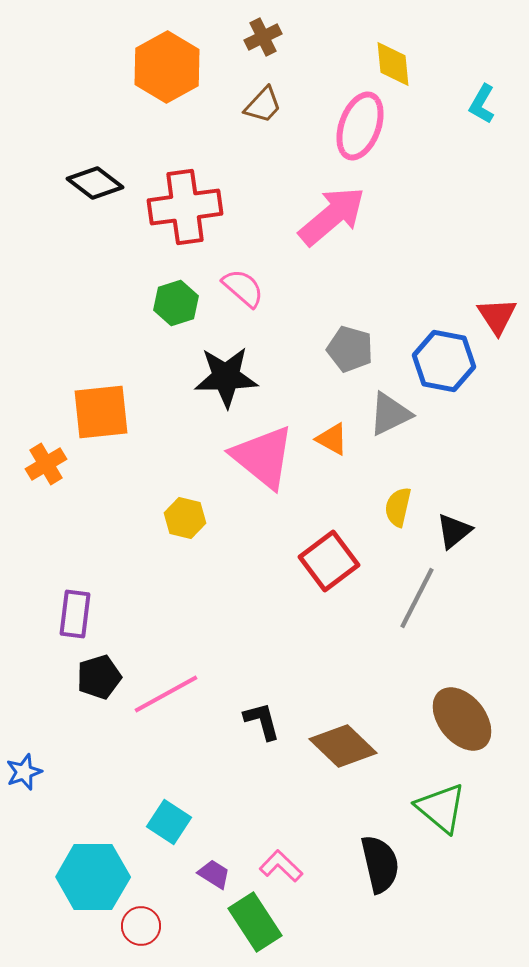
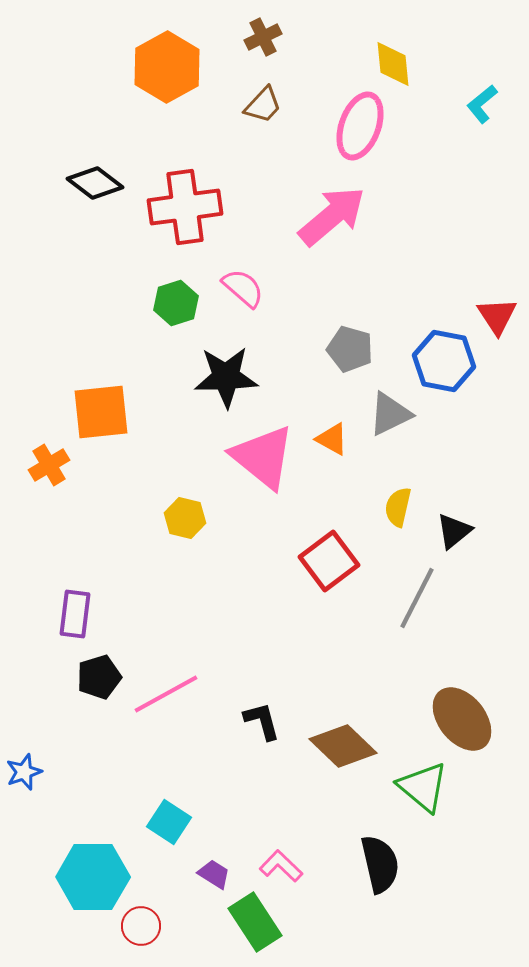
cyan L-shape: rotated 21 degrees clockwise
orange cross: moved 3 px right, 1 px down
green triangle: moved 18 px left, 21 px up
